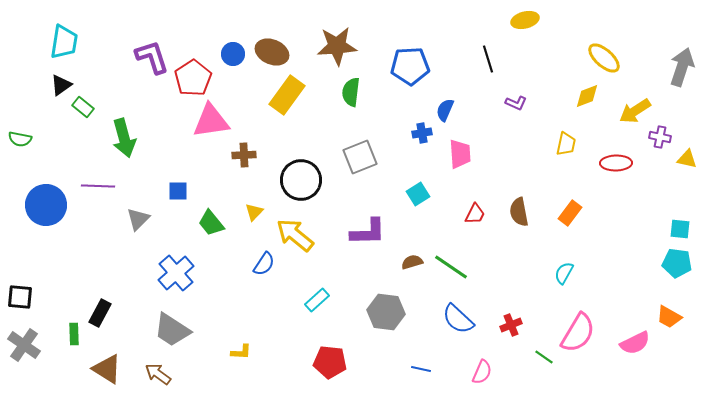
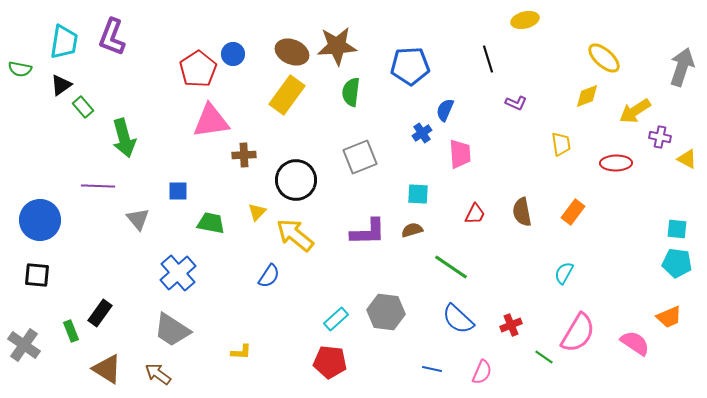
brown ellipse at (272, 52): moved 20 px right
purple L-shape at (152, 57): moved 40 px left, 20 px up; rotated 141 degrees counterclockwise
red pentagon at (193, 78): moved 5 px right, 9 px up
green rectangle at (83, 107): rotated 10 degrees clockwise
blue cross at (422, 133): rotated 24 degrees counterclockwise
green semicircle at (20, 139): moved 70 px up
yellow trapezoid at (566, 144): moved 5 px left; rotated 20 degrees counterclockwise
yellow triangle at (687, 159): rotated 15 degrees clockwise
black circle at (301, 180): moved 5 px left
cyan square at (418, 194): rotated 35 degrees clockwise
blue circle at (46, 205): moved 6 px left, 15 px down
yellow triangle at (254, 212): moved 3 px right
brown semicircle at (519, 212): moved 3 px right
orange rectangle at (570, 213): moved 3 px right, 1 px up
gray triangle at (138, 219): rotated 25 degrees counterclockwise
green trapezoid at (211, 223): rotated 140 degrees clockwise
cyan square at (680, 229): moved 3 px left
brown semicircle at (412, 262): moved 32 px up
blue semicircle at (264, 264): moved 5 px right, 12 px down
blue cross at (176, 273): moved 2 px right
black square at (20, 297): moved 17 px right, 22 px up
cyan rectangle at (317, 300): moved 19 px right, 19 px down
black rectangle at (100, 313): rotated 8 degrees clockwise
orange trapezoid at (669, 317): rotated 52 degrees counterclockwise
green rectangle at (74, 334): moved 3 px left, 3 px up; rotated 20 degrees counterclockwise
pink semicircle at (635, 343): rotated 120 degrees counterclockwise
blue line at (421, 369): moved 11 px right
